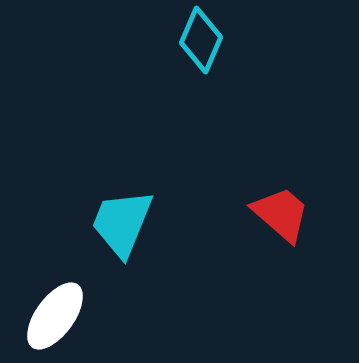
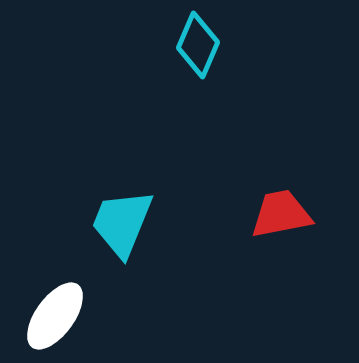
cyan diamond: moved 3 px left, 5 px down
red trapezoid: rotated 52 degrees counterclockwise
